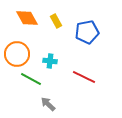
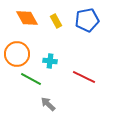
blue pentagon: moved 12 px up
